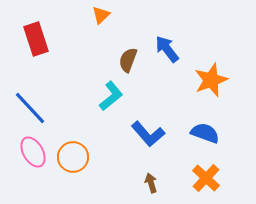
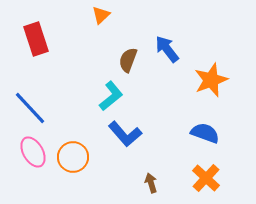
blue L-shape: moved 23 px left
